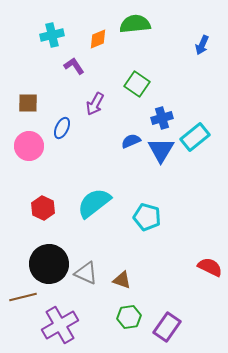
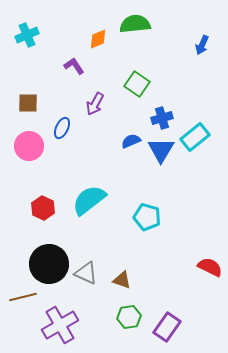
cyan cross: moved 25 px left; rotated 10 degrees counterclockwise
cyan semicircle: moved 5 px left, 3 px up
